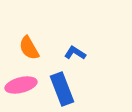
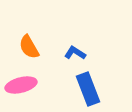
orange semicircle: moved 1 px up
blue rectangle: moved 26 px right
